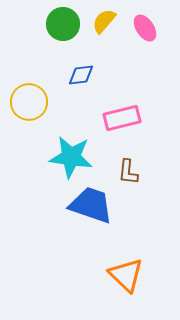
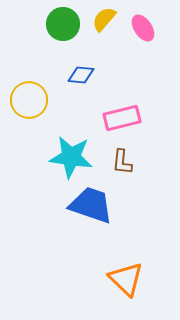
yellow semicircle: moved 2 px up
pink ellipse: moved 2 px left
blue diamond: rotated 12 degrees clockwise
yellow circle: moved 2 px up
brown L-shape: moved 6 px left, 10 px up
orange triangle: moved 4 px down
